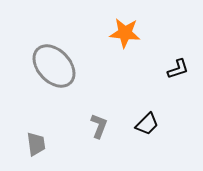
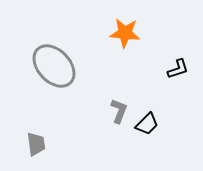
gray L-shape: moved 20 px right, 15 px up
